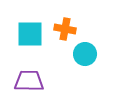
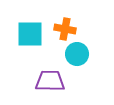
cyan circle: moved 8 px left
purple trapezoid: moved 21 px right
